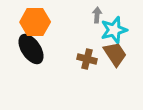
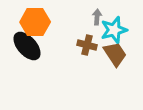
gray arrow: moved 2 px down
black ellipse: moved 4 px left, 3 px up; rotated 8 degrees counterclockwise
brown cross: moved 14 px up
